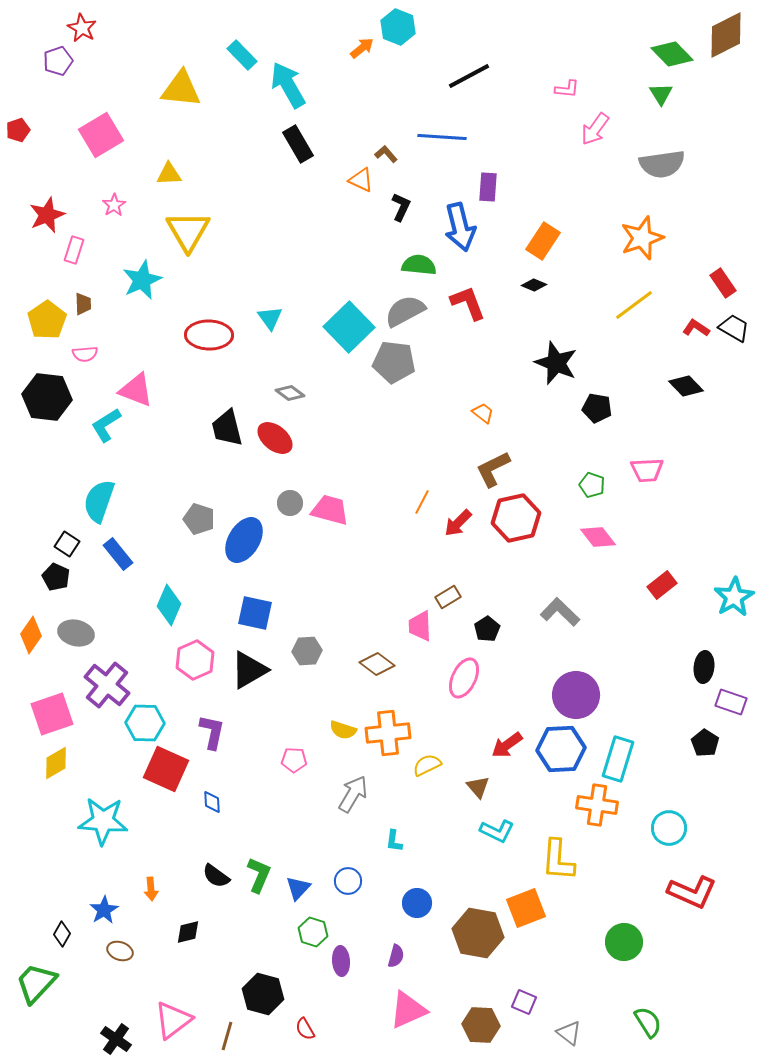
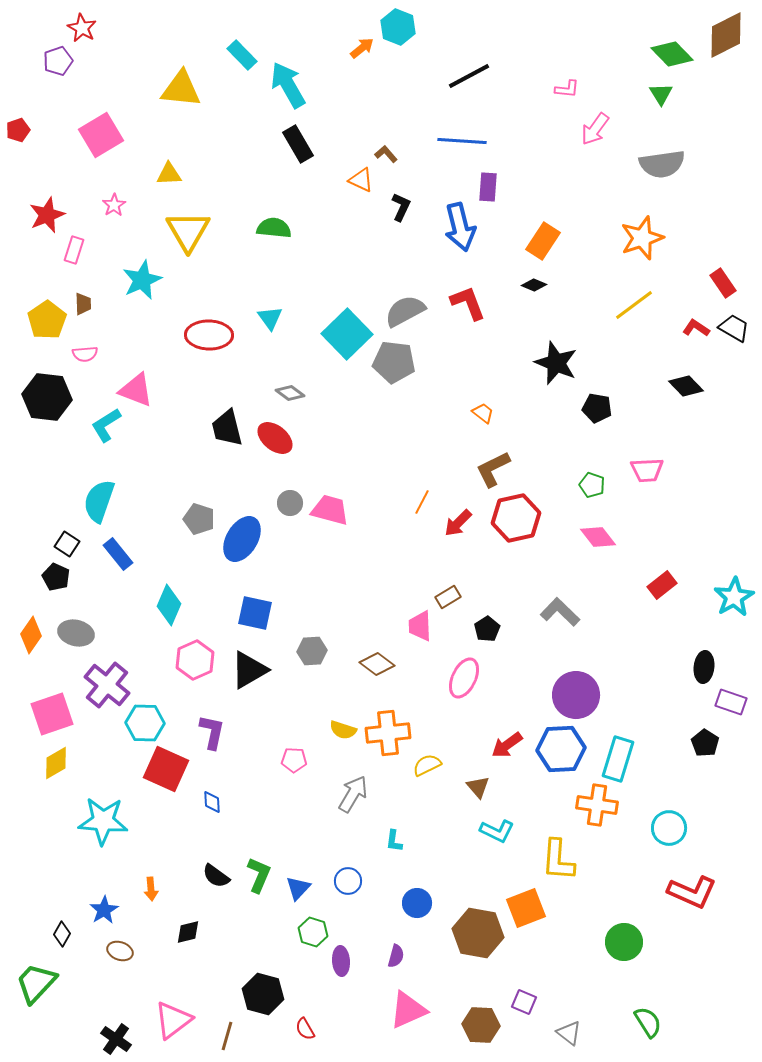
blue line at (442, 137): moved 20 px right, 4 px down
green semicircle at (419, 265): moved 145 px left, 37 px up
cyan square at (349, 327): moved 2 px left, 7 px down
blue ellipse at (244, 540): moved 2 px left, 1 px up
gray hexagon at (307, 651): moved 5 px right
